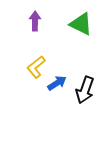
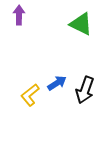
purple arrow: moved 16 px left, 6 px up
yellow L-shape: moved 6 px left, 28 px down
